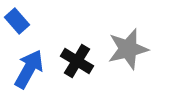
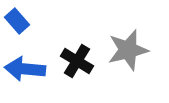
gray star: moved 1 px down
blue arrow: moved 4 px left; rotated 114 degrees counterclockwise
